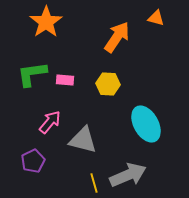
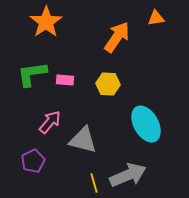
orange triangle: rotated 24 degrees counterclockwise
